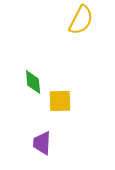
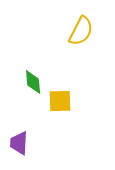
yellow semicircle: moved 11 px down
purple trapezoid: moved 23 px left
